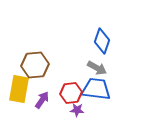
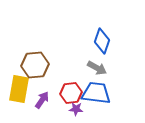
blue trapezoid: moved 4 px down
purple star: moved 1 px left, 1 px up
